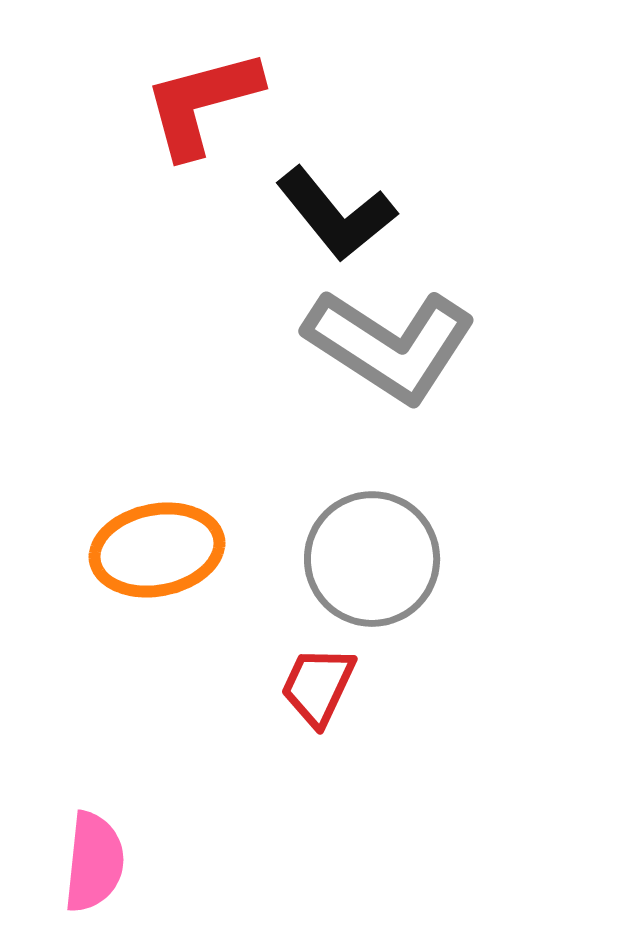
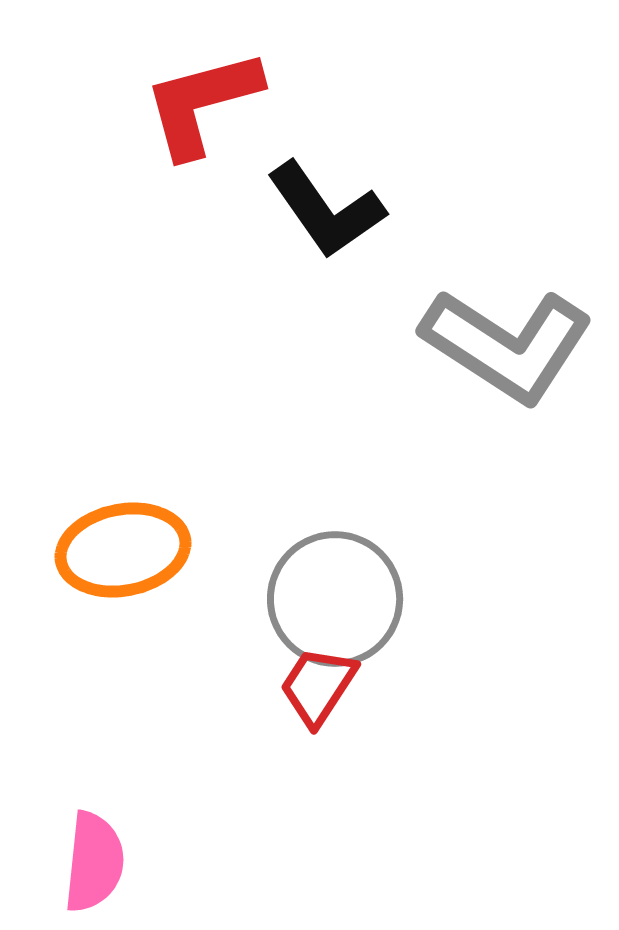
black L-shape: moved 10 px left, 4 px up; rotated 4 degrees clockwise
gray L-shape: moved 117 px right
orange ellipse: moved 34 px left
gray circle: moved 37 px left, 40 px down
red trapezoid: rotated 8 degrees clockwise
